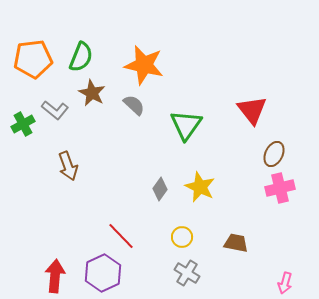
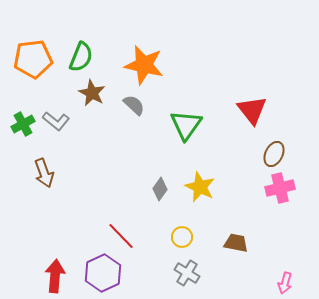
gray L-shape: moved 1 px right, 11 px down
brown arrow: moved 24 px left, 7 px down
